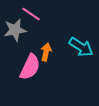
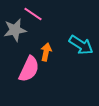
pink line: moved 2 px right
cyan arrow: moved 2 px up
pink semicircle: moved 1 px left, 2 px down
